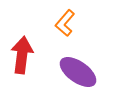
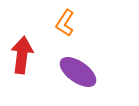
orange L-shape: rotated 8 degrees counterclockwise
